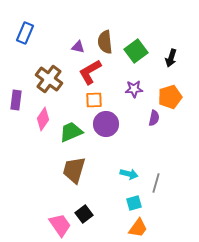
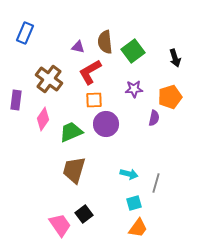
green square: moved 3 px left
black arrow: moved 4 px right; rotated 36 degrees counterclockwise
